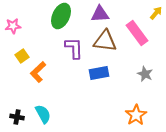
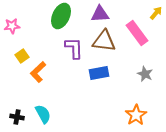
pink star: moved 1 px left
brown triangle: moved 1 px left
